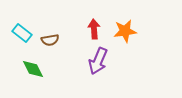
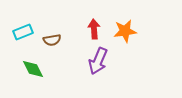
cyan rectangle: moved 1 px right, 1 px up; rotated 60 degrees counterclockwise
brown semicircle: moved 2 px right
